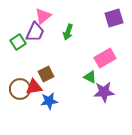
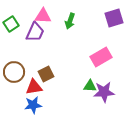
pink triangle: rotated 42 degrees clockwise
green arrow: moved 2 px right, 11 px up
green square: moved 7 px left, 18 px up
pink rectangle: moved 4 px left, 1 px up
green triangle: moved 9 px down; rotated 24 degrees counterclockwise
brown circle: moved 6 px left, 17 px up
blue star: moved 16 px left, 4 px down
